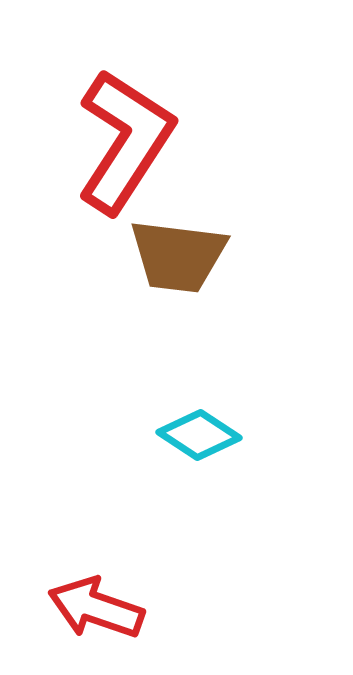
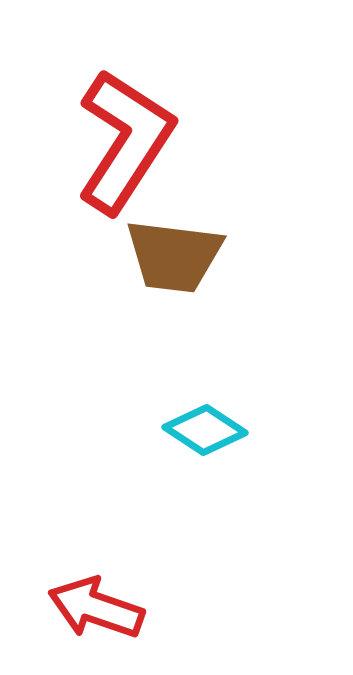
brown trapezoid: moved 4 px left
cyan diamond: moved 6 px right, 5 px up
